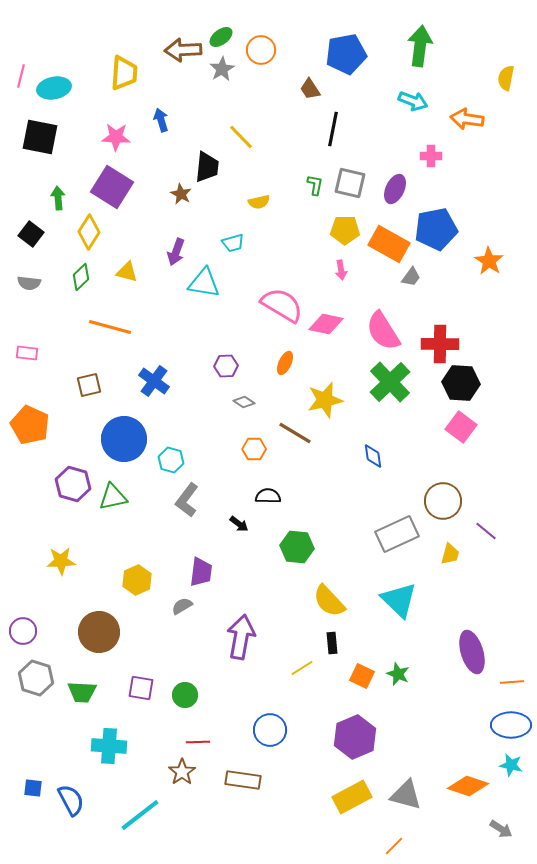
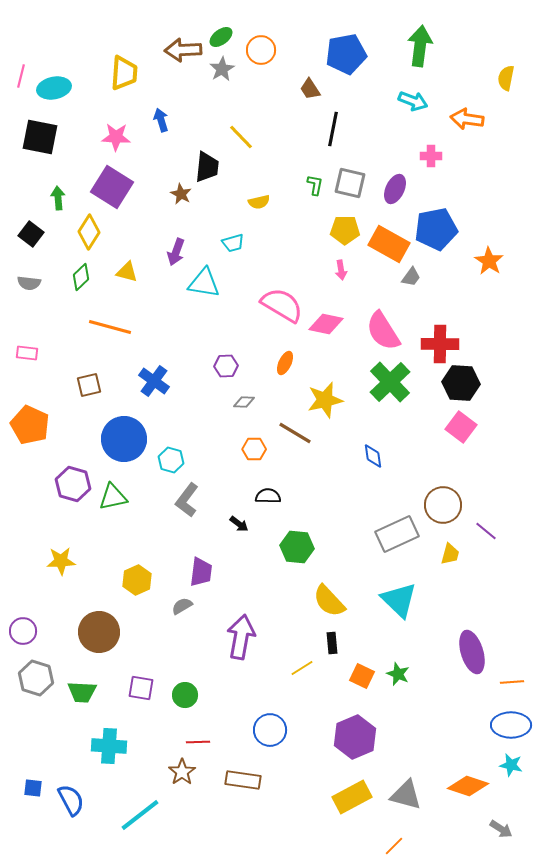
gray diamond at (244, 402): rotated 30 degrees counterclockwise
brown circle at (443, 501): moved 4 px down
